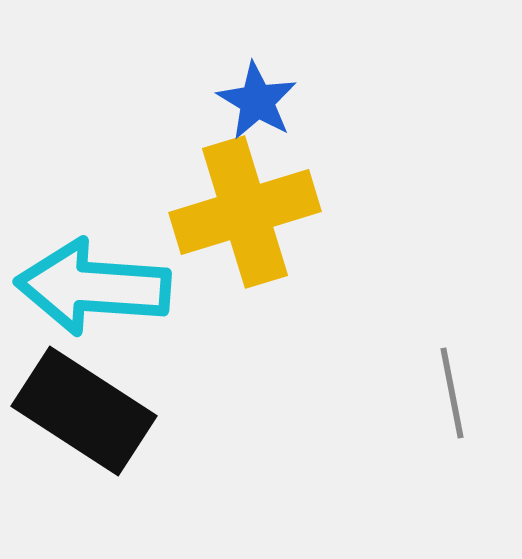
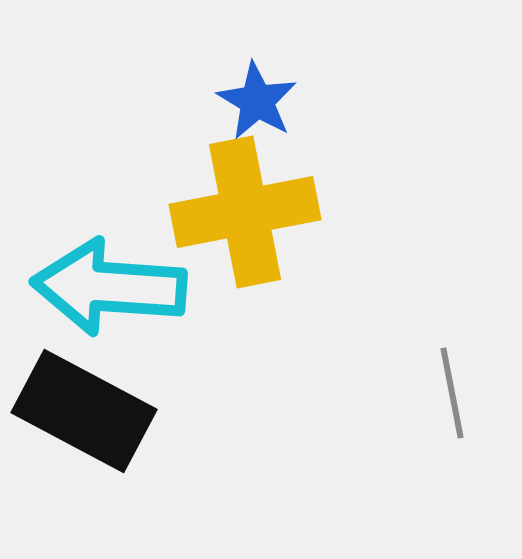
yellow cross: rotated 6 degrees clockwise
cyan arrow: moved 16 px right
black rectangle: rotated 5 degrees counterclockwise
